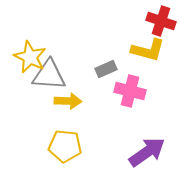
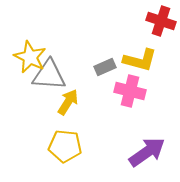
yellow L-shape: moved 8 px left, 10 px down
gray rectangle: moved 1 px left, 2 px up
yellow arrow: moved 1 px down; rotated 60 degrees counterclockwise
